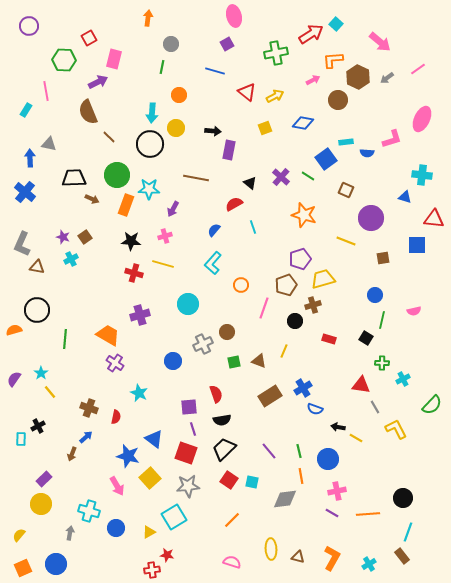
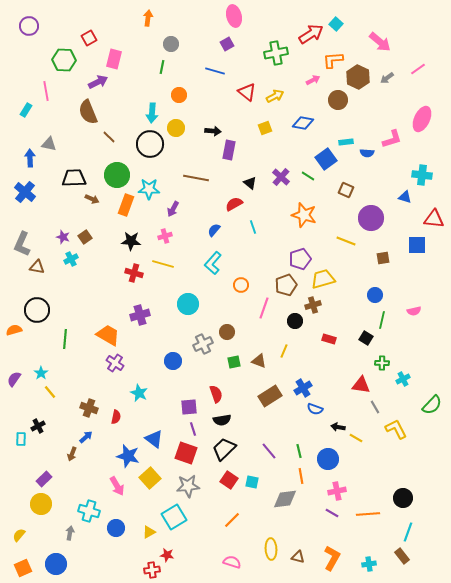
cyan cross at (369, 564): rotated 24 degrees clockwise
